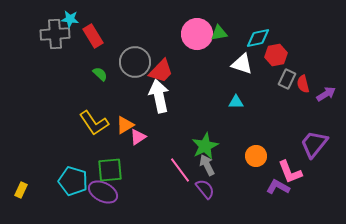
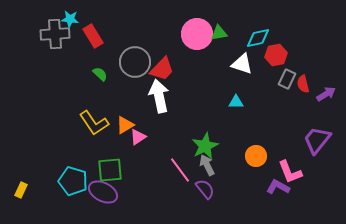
red trapezoid: moved 1 px right, 2 px up
purple trapezoid: moved 3 px right, 4 px up
